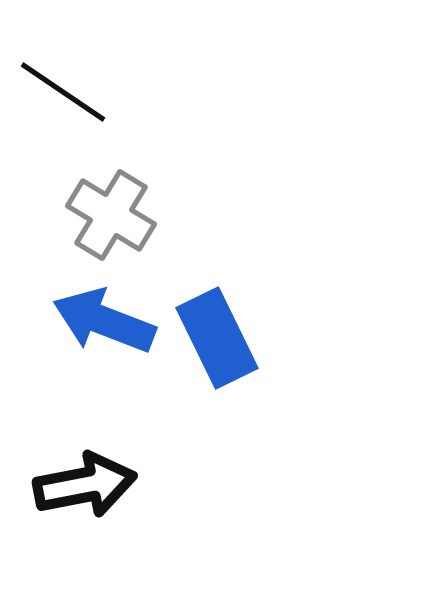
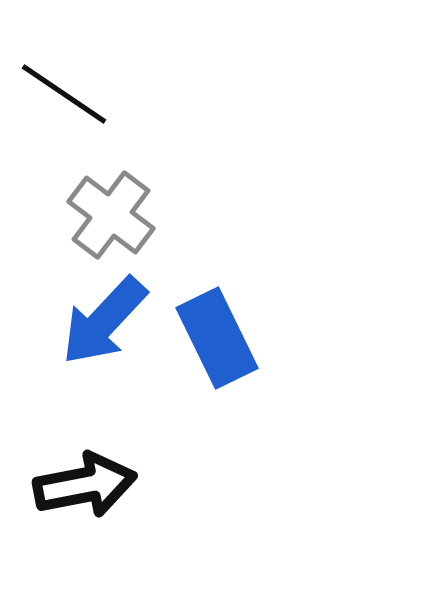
black line: moved 1 px right, 2 px down
gray cross: rotated 6 degrees clockwise
blue arrow: rotated 68 degrees counterclockwise
